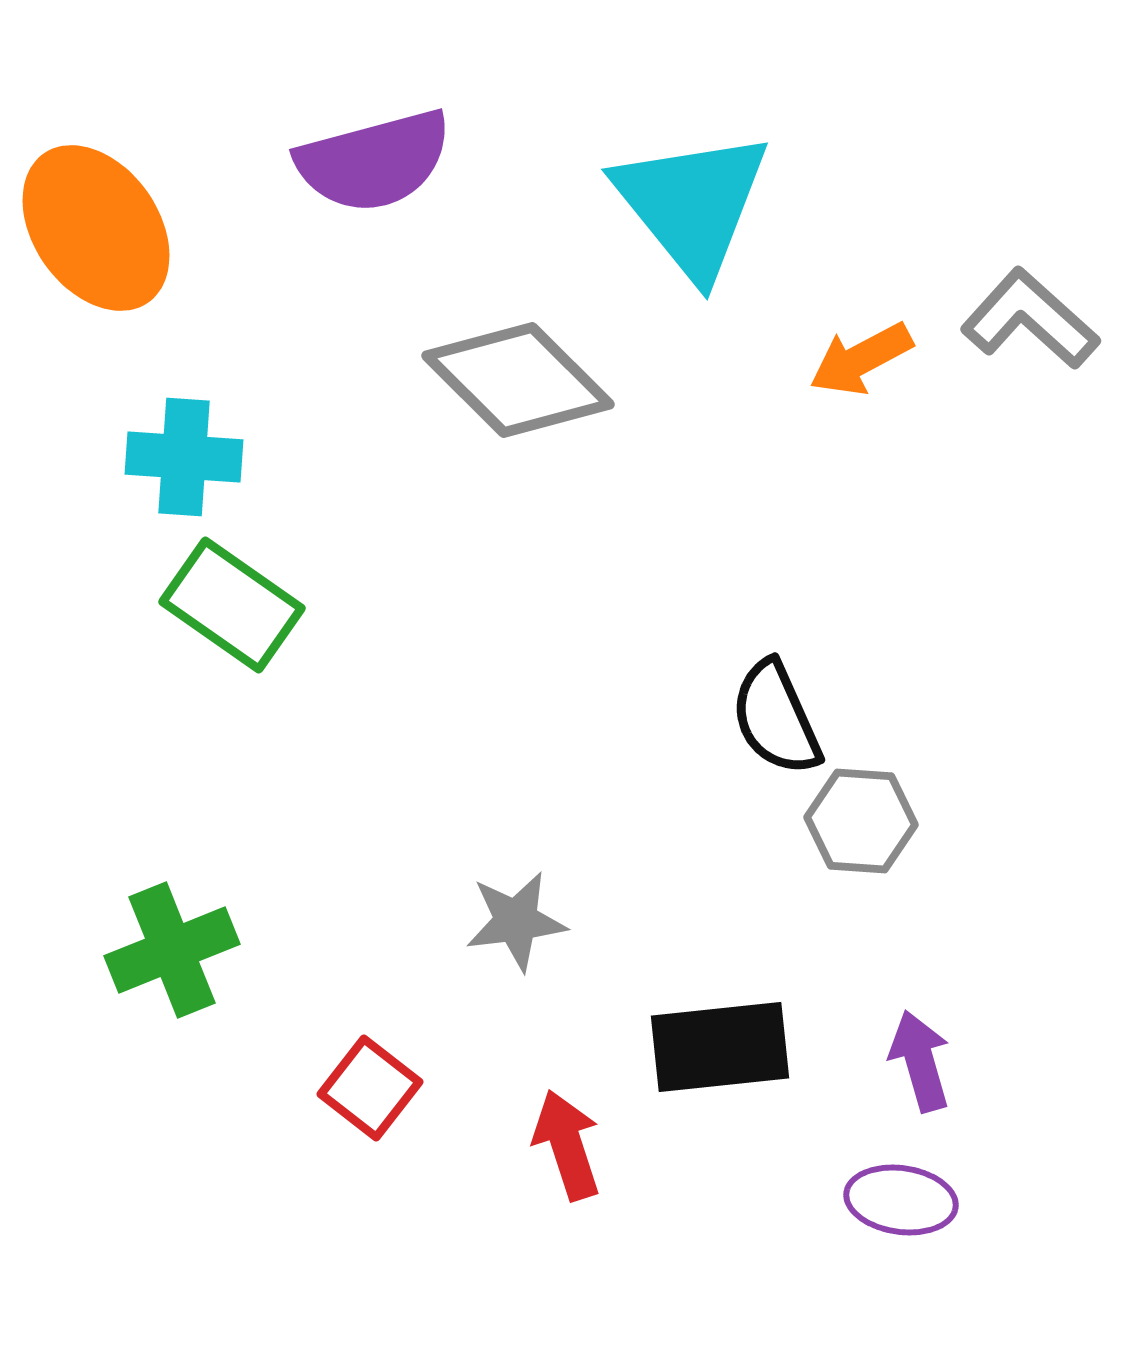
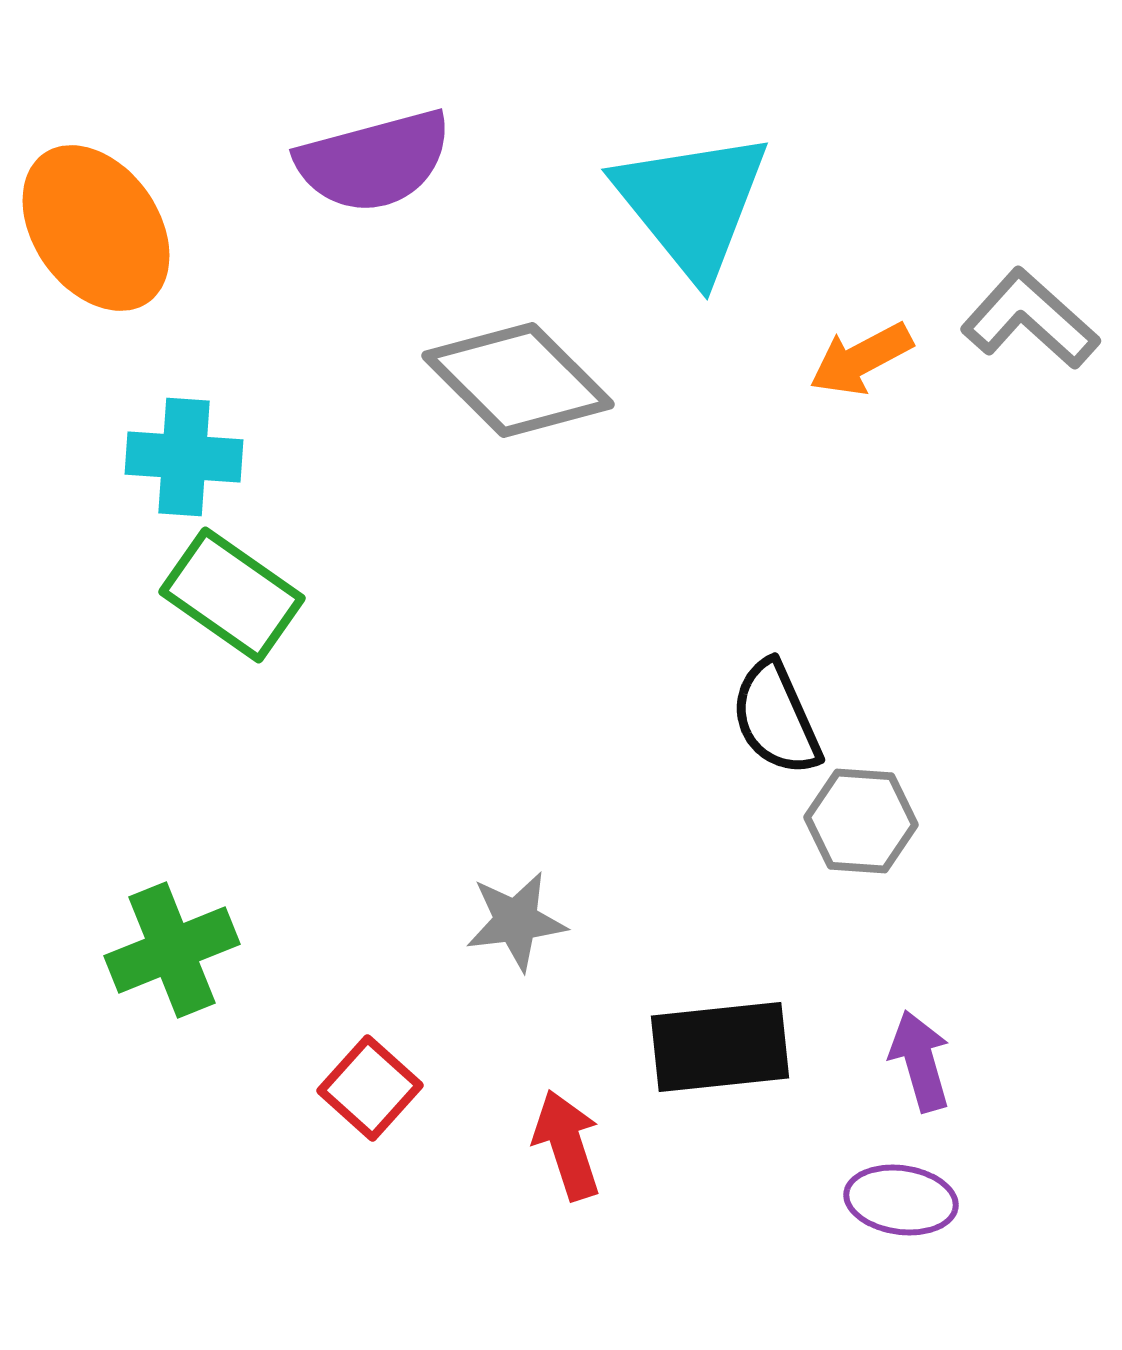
green rectangle: moved 10 px up
red square: rotated 4 degrees clockwise
